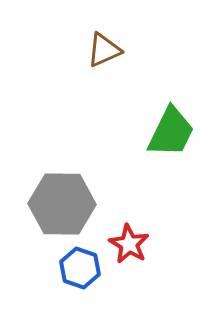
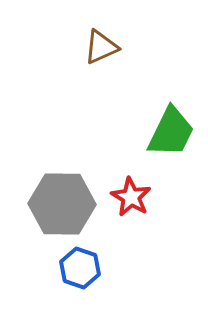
brown triangle: moved 3 px left, 3 px up
red star: moved 2 px right, 47 px up
